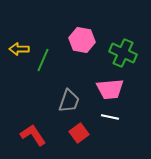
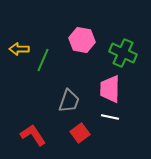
pink trapezoid: rotated 96 degrees clockwise
red square: moved 1 px right
